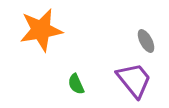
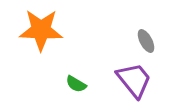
orange star: rotated 12 degrees clockwise
green semicircle: rotated 35 degrees counterclockwise
